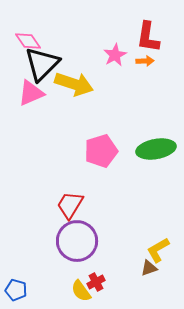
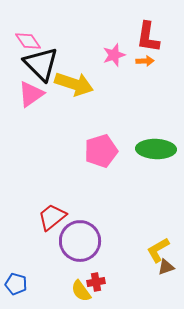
pink star: moved 1 px left; rotated 10 degrees clockwise
black triangle: moved 1 px left; rotated 30 degrees counterclockwise
pink triangle: moved 1 px down; rotated 12 degrees counterclockwise
green ellipse: rotated 12 degrees clockwise
red trapezoid: moved 18 px left, 12 px down; rotated 20 degrees clockwise
purple circle: moved 3 px right
brown triangle: moved 17 px right, 1 px up
red cross: rotated 18 degrees clockwise
blue pentagon: moved 6 px up
